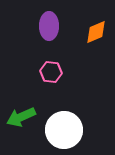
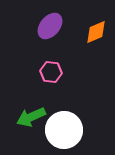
purple ellipse: moved 1 px right; rotated 40 degrees clockwise
green arrow: moved 10 px right
